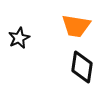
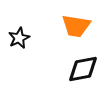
black diamond: moved 1 px right, 2 px down; rotated 72 degrees clockwise
